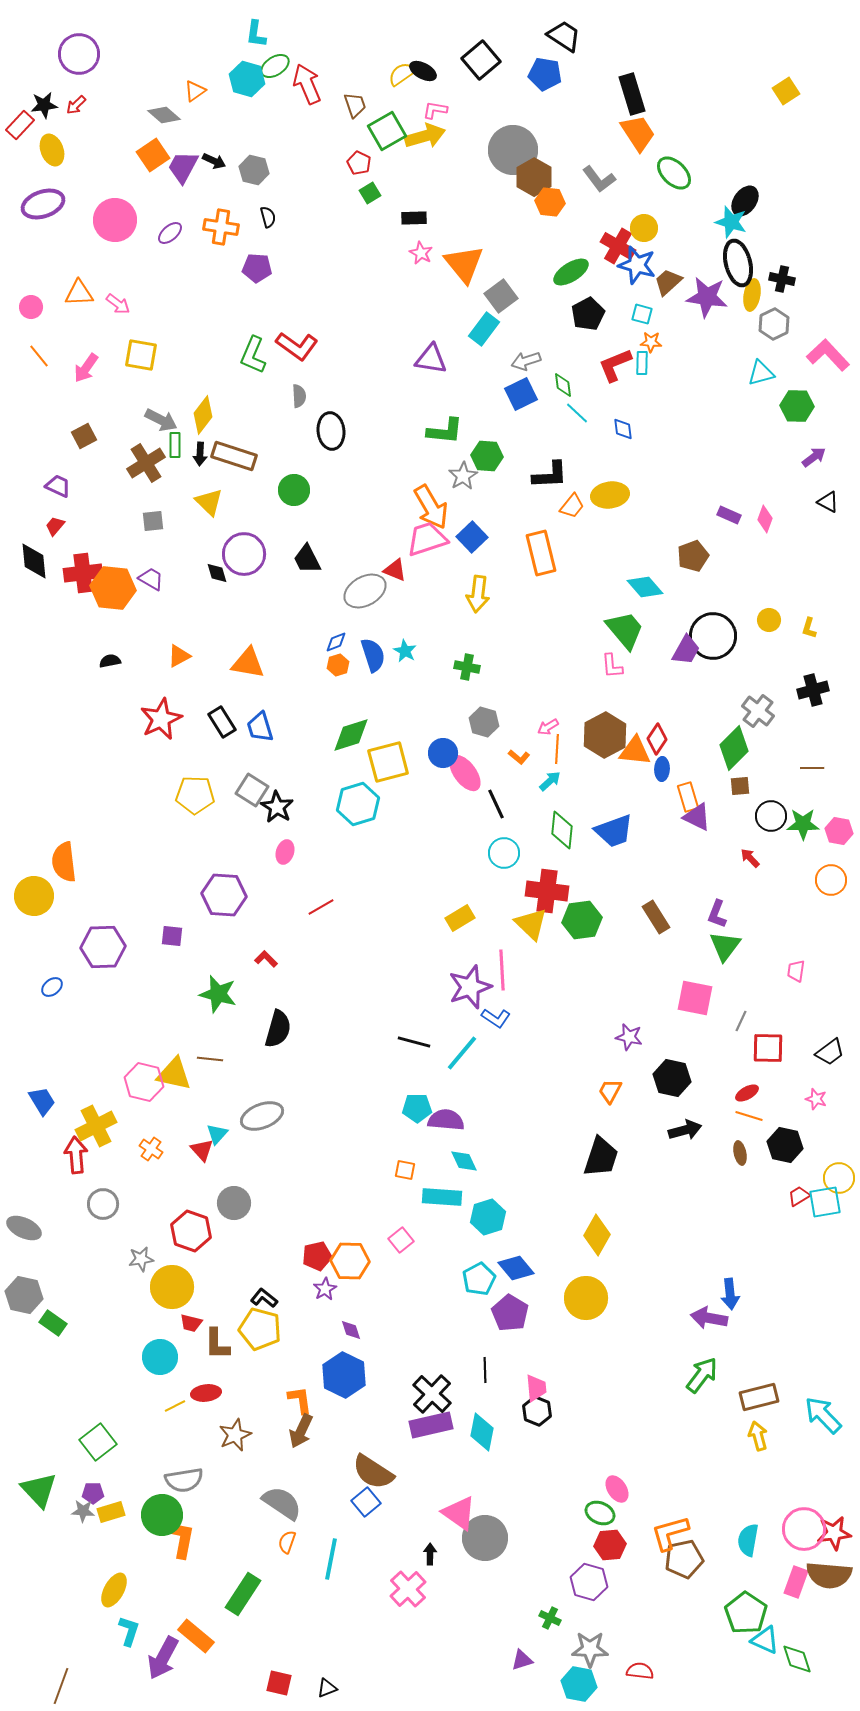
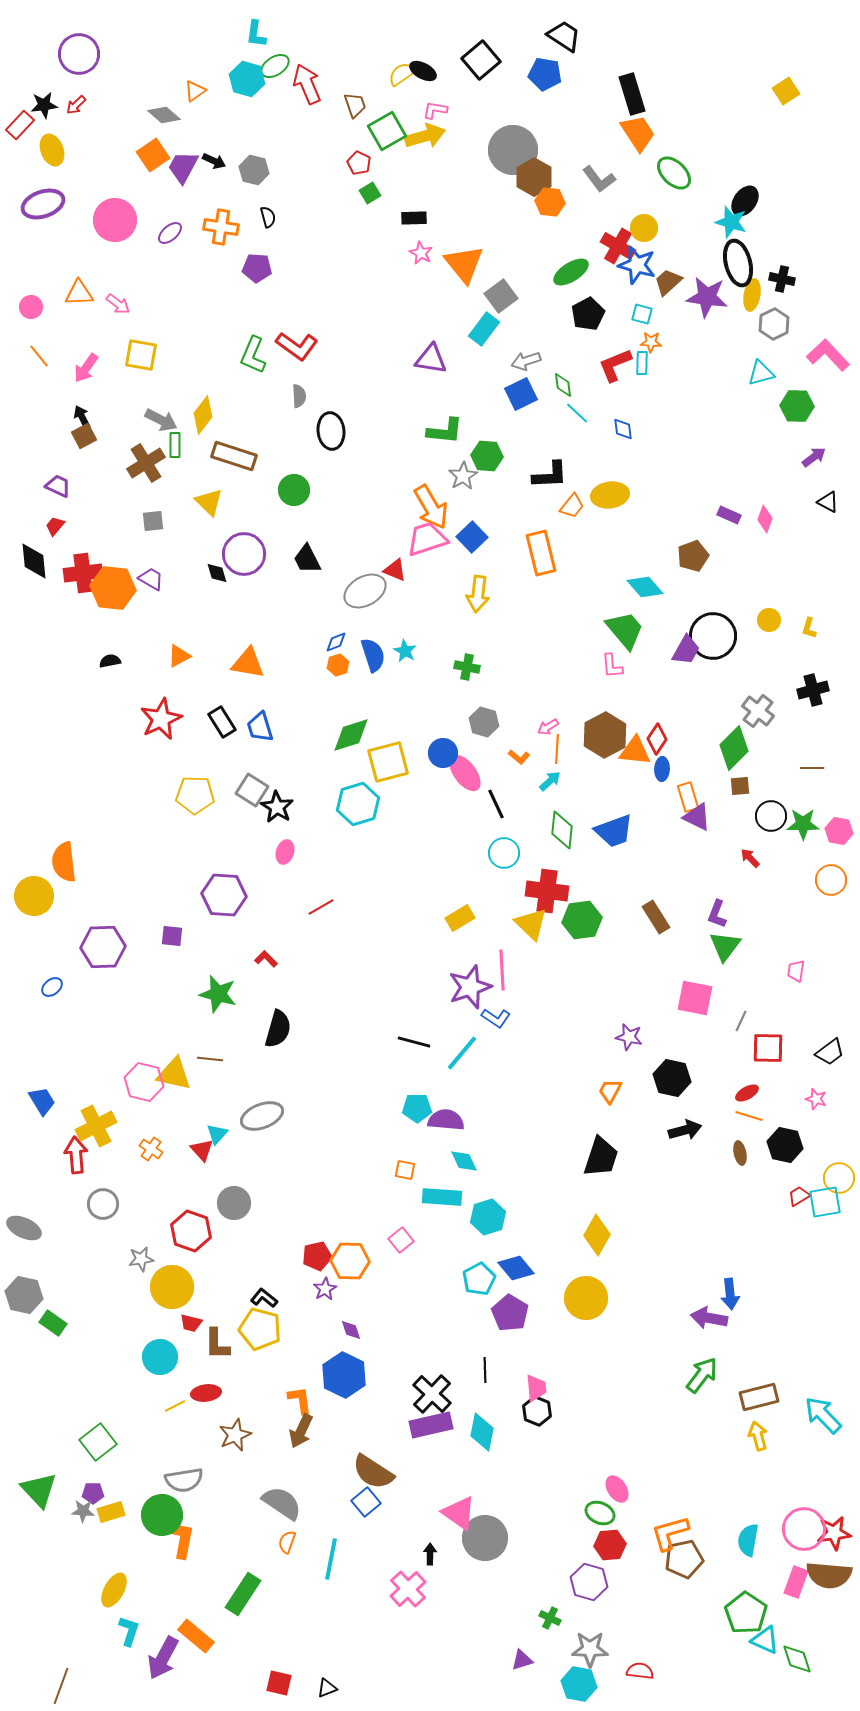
black arrow at (200, 454): moved 118 px left, 37 px up; rotated 150 degrees clockwise
